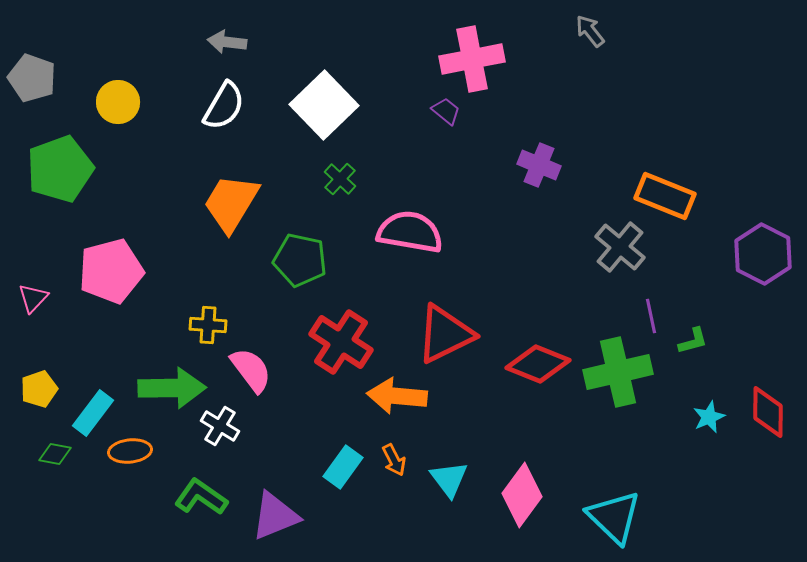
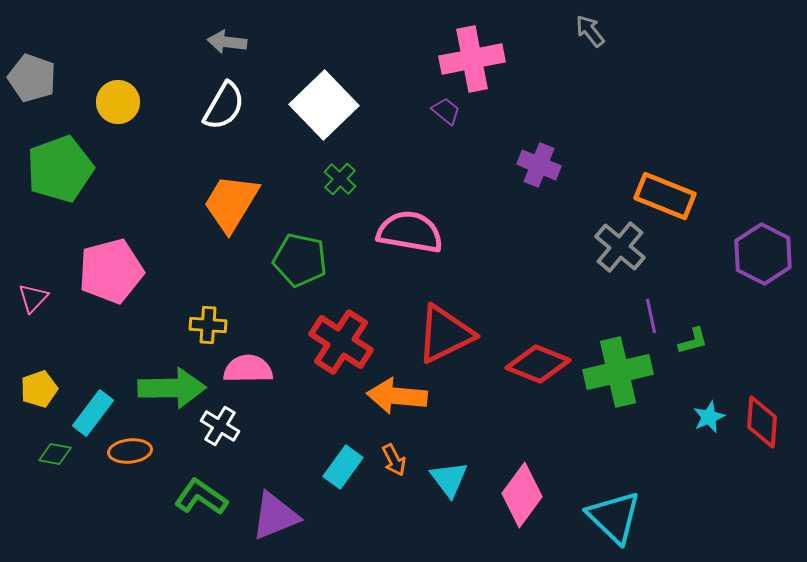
pink semicircle at (251, 370): moved 3 px left, 1 px up; rotated 54 degrees counterclockwise
red diamond at (768, 412): moved 6 px left, 10 px down; rotated 4 degrees clockwise
